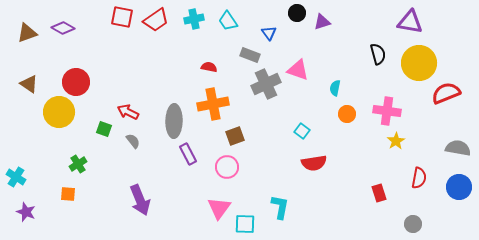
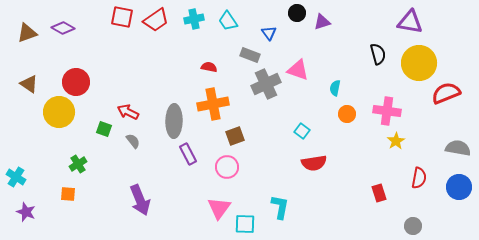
gray circle at (413, 224): moved 2 px down
